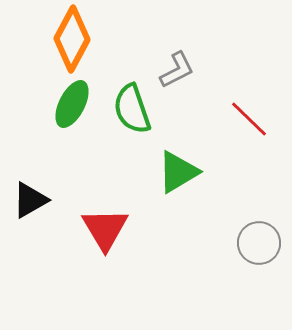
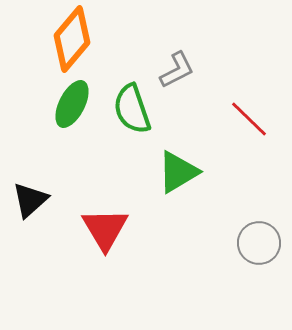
orange diamond: rotated 12 degrees clockwise
black triangle: rotated 12 degrees counterclockwise
